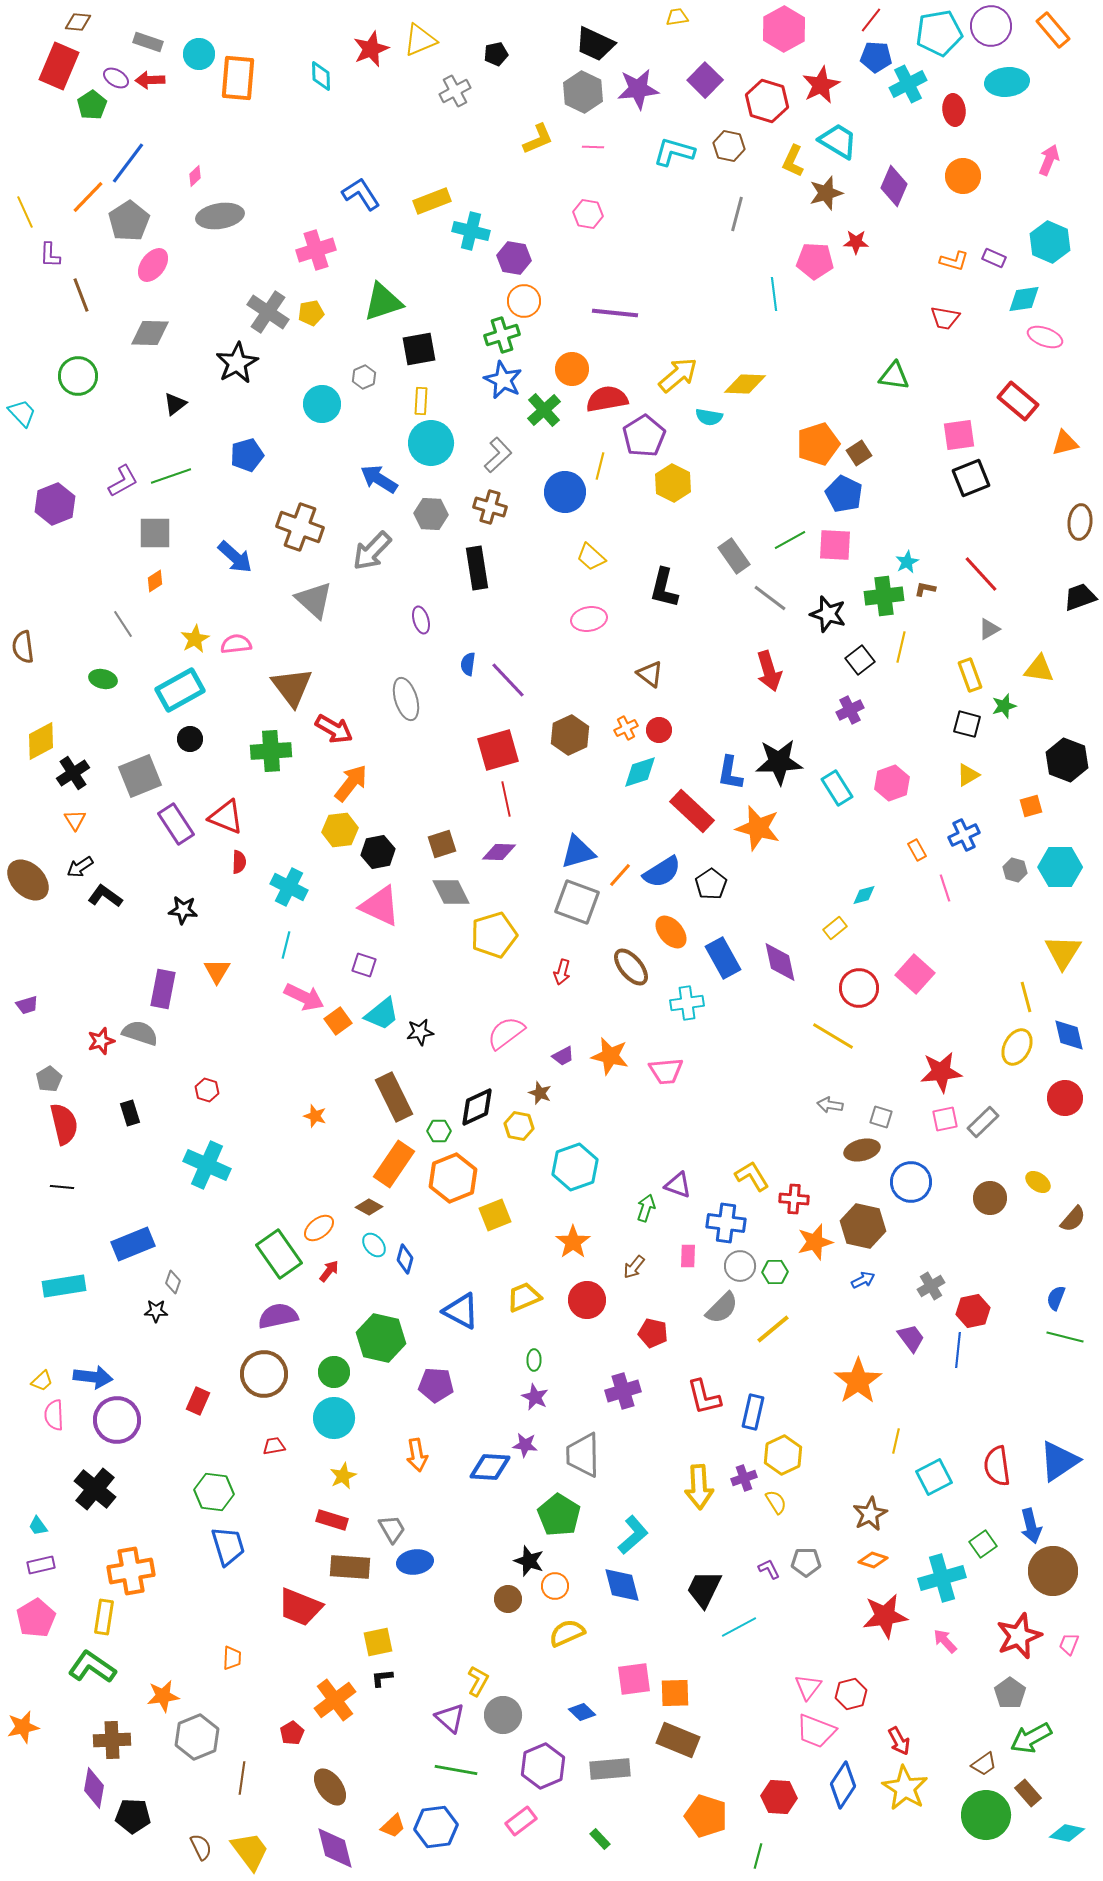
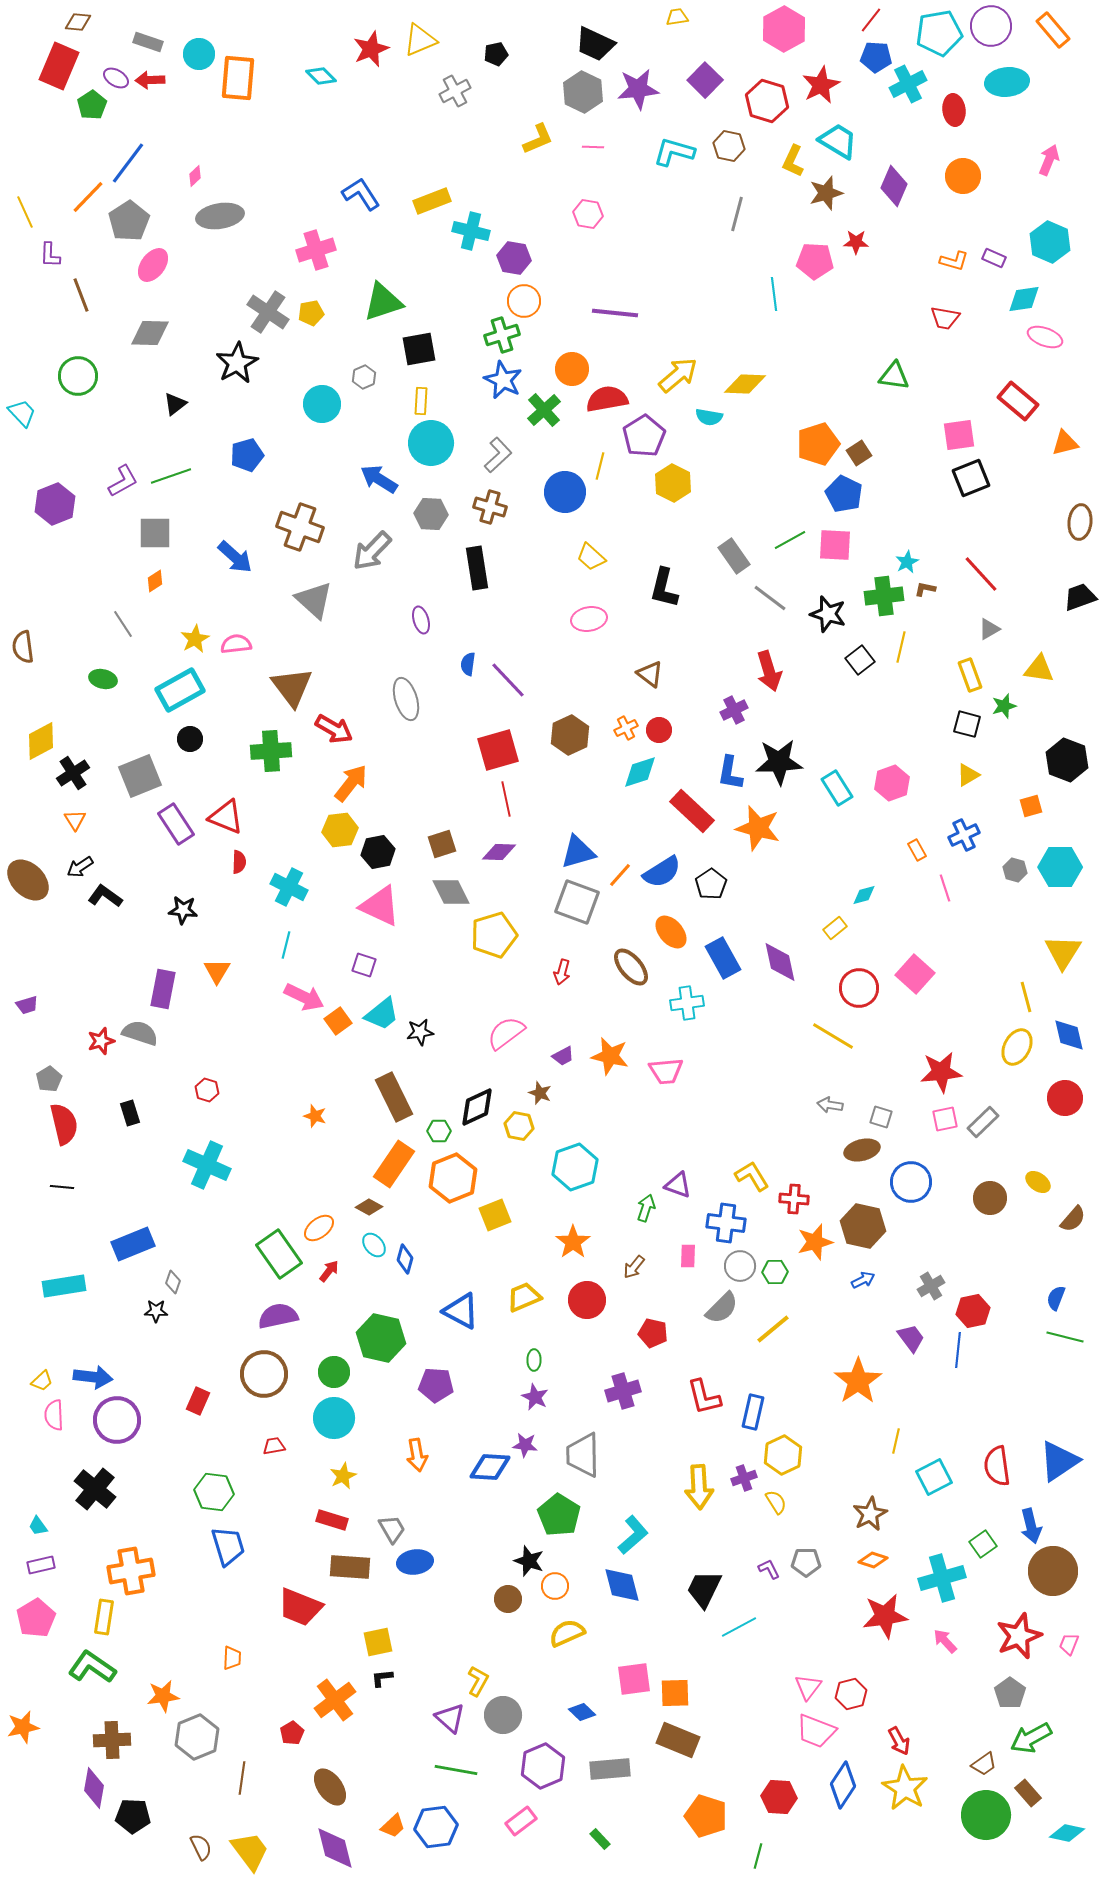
cyan diamond at (321, 76): rotated 44 degrees counterclockwise
purple cross at (850, 710): moved 116 px left
